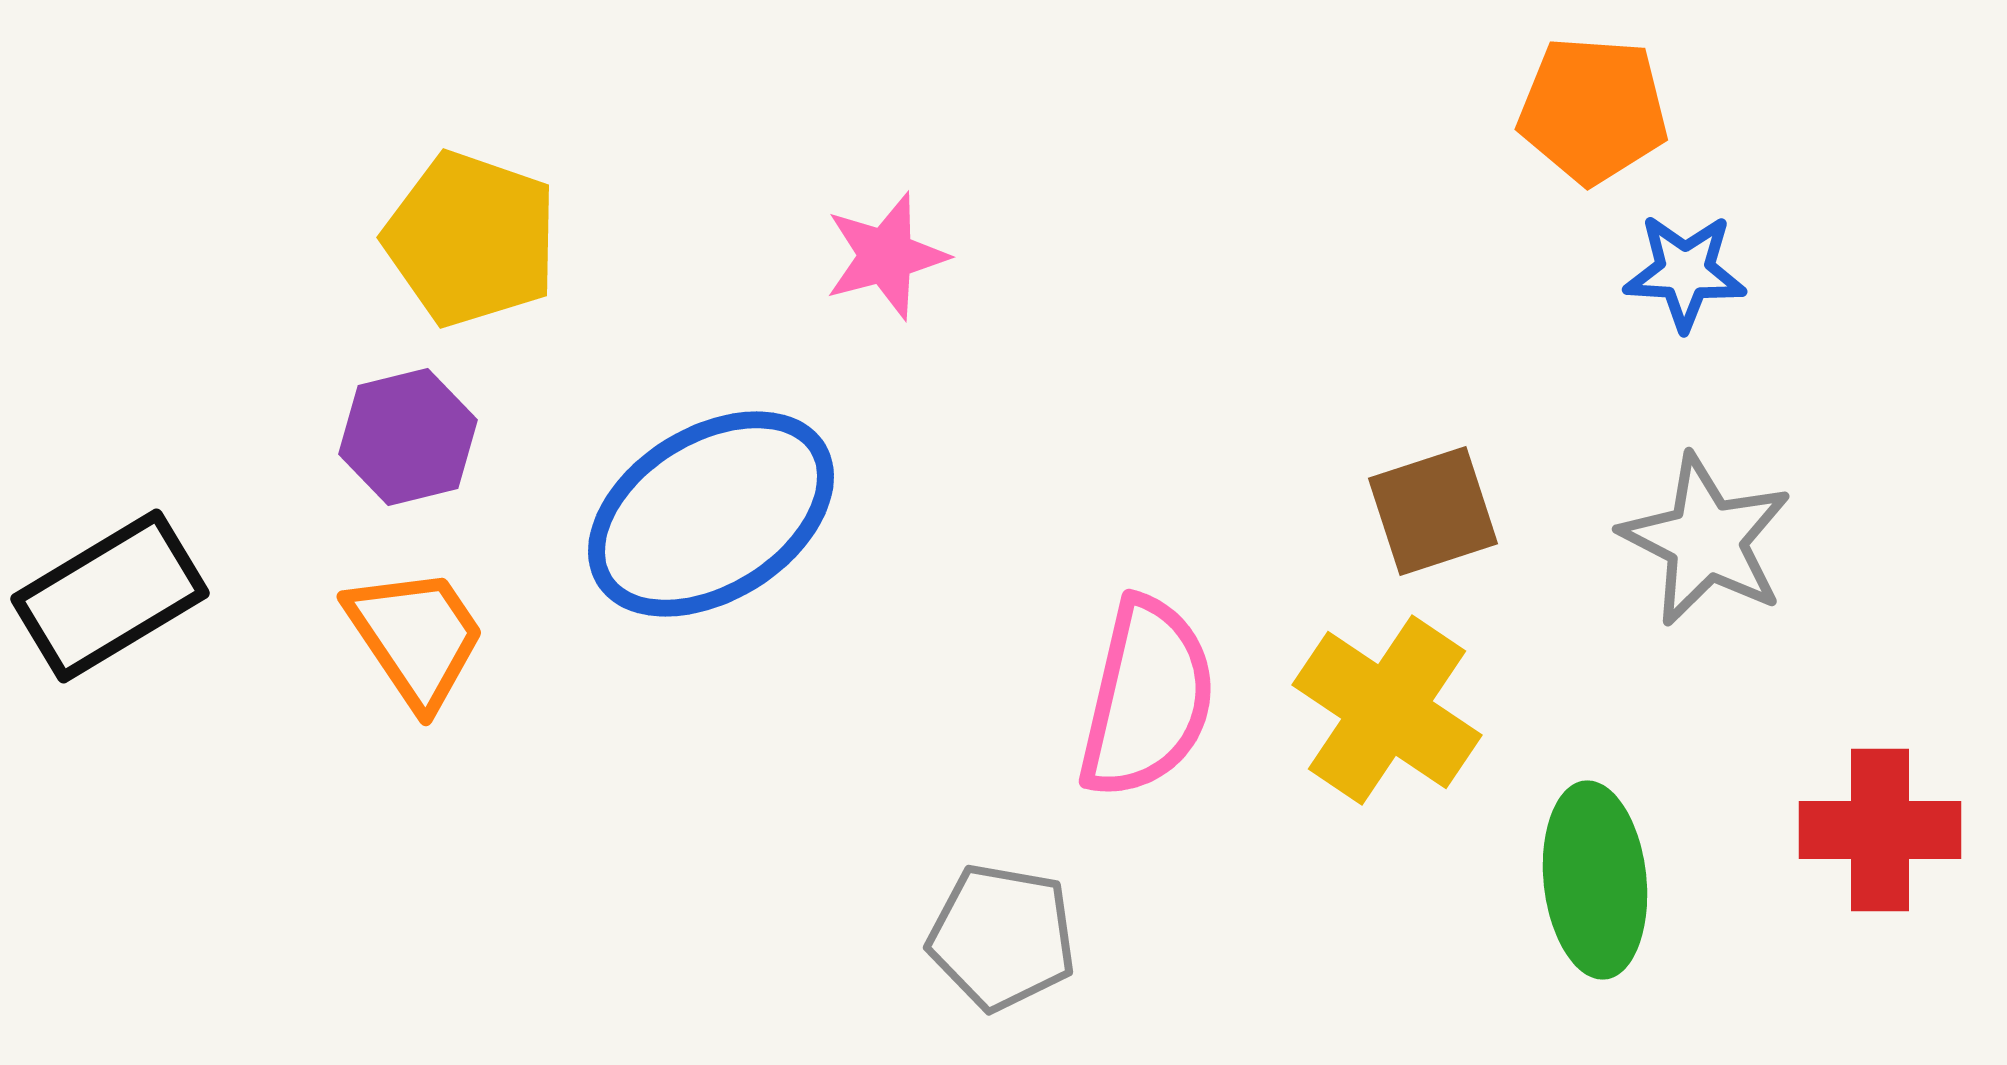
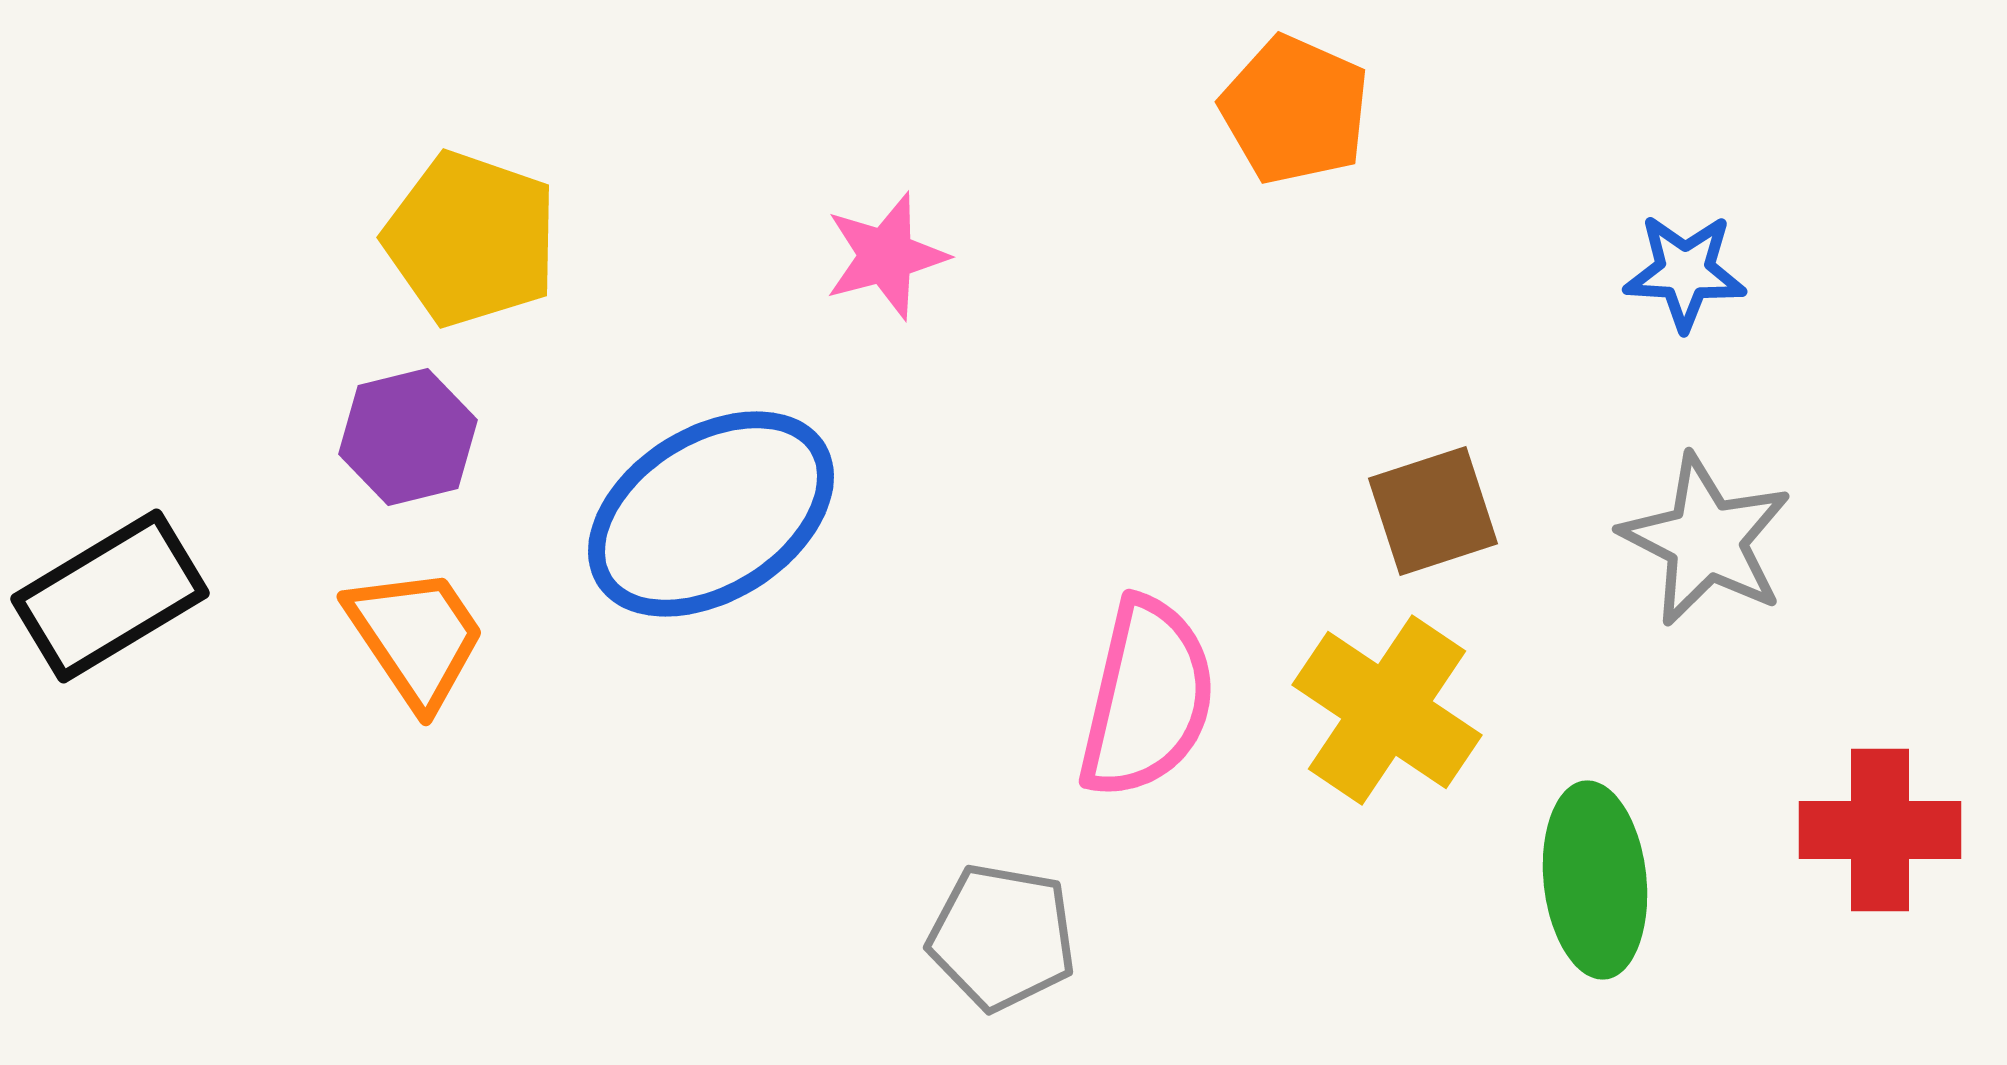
orange pentagon: moved 298 px left; rotated 20 degrees clockwise
